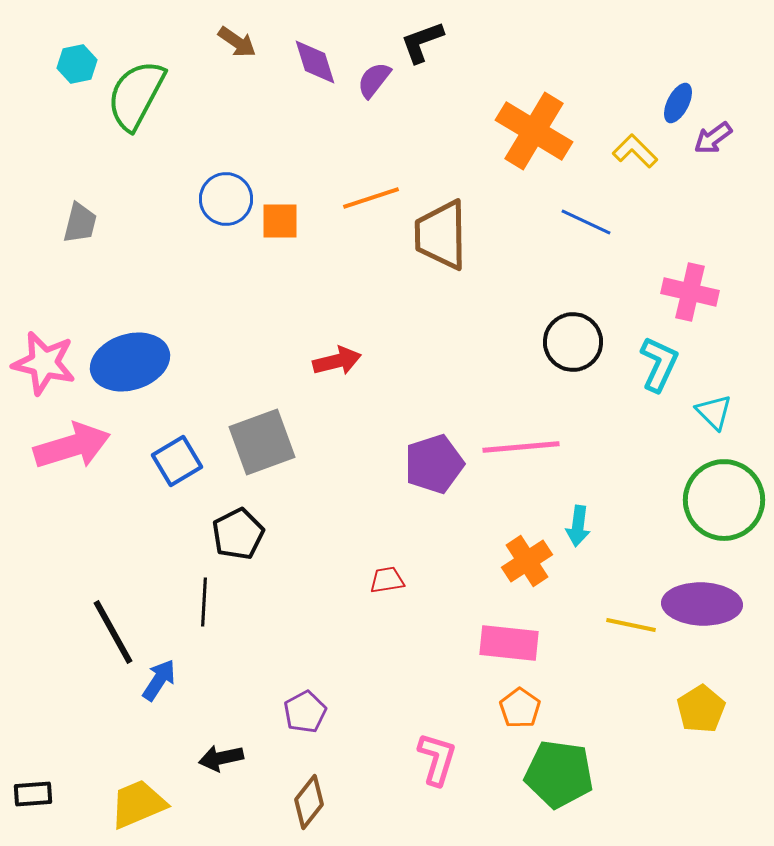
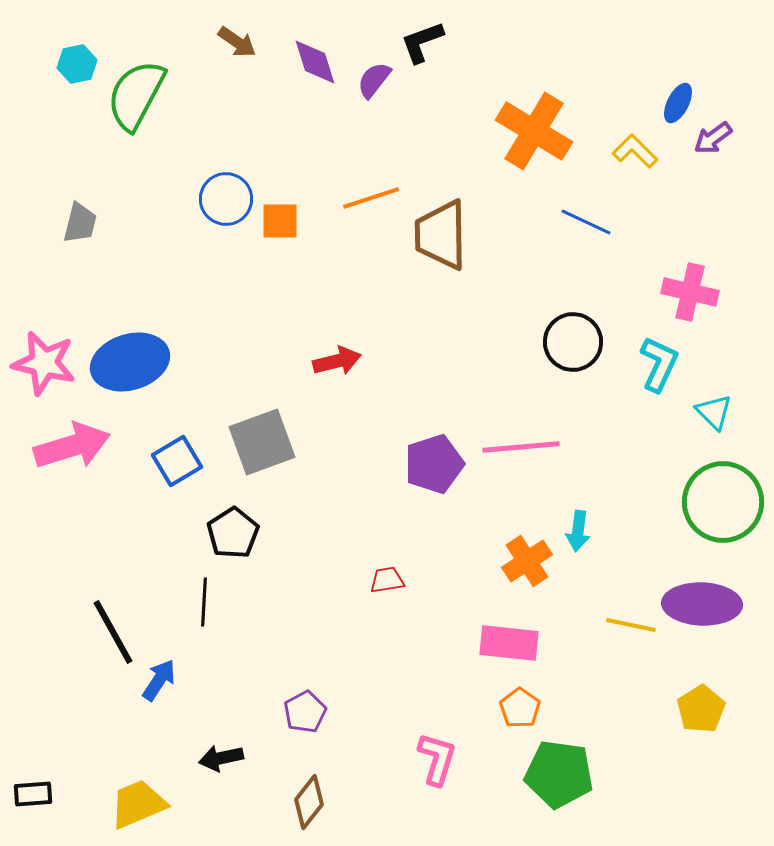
green circle at (724, 500): moved 1 px left, 2 px down
cyan arrow at (578, 526): moved 5 px down
black pentagon at (238, 534): moved 5 px left, 1 px up; rotated 6 degrees counterclockwise
